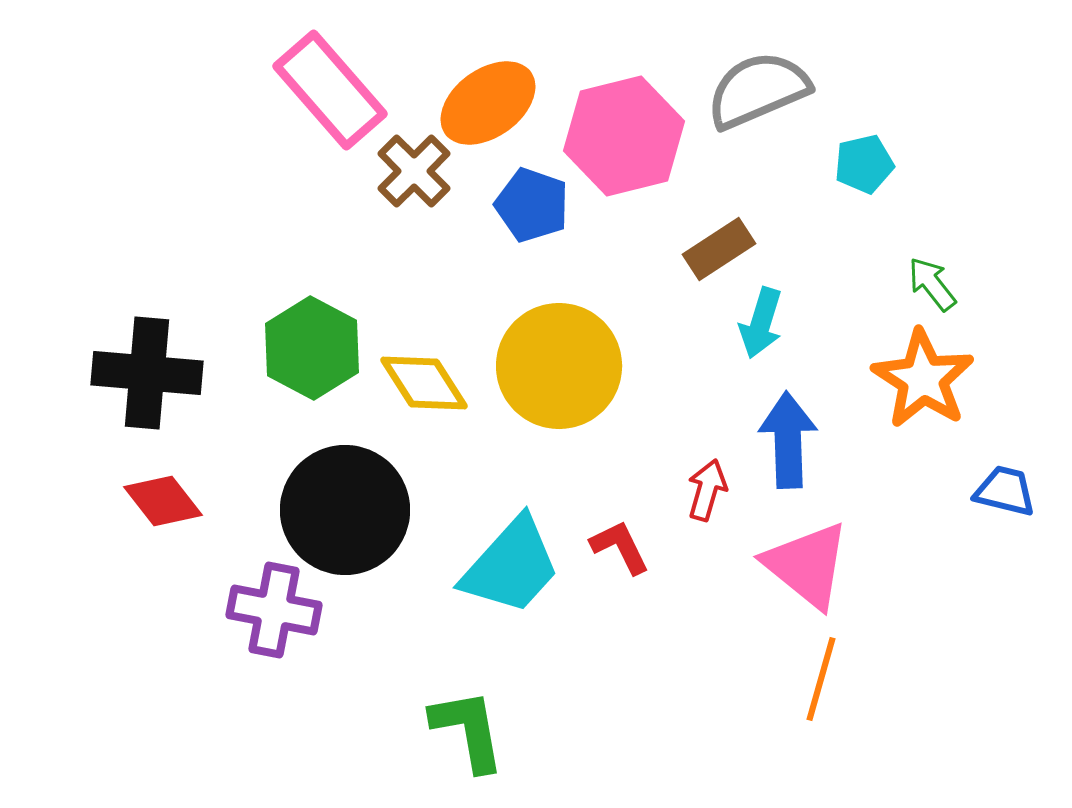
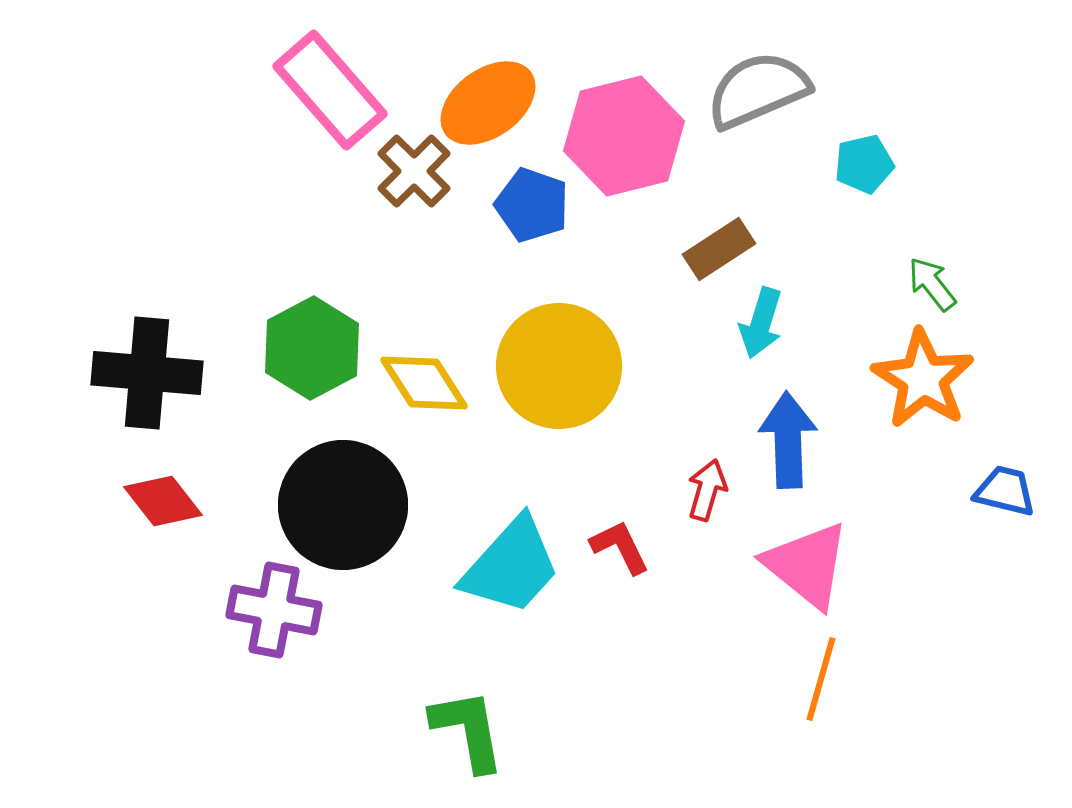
green hexagon: rotated 4 degrees clockwise
black circle: moved 2 px left, 5 px up
